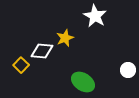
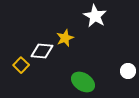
white circle: moved 1 px down
